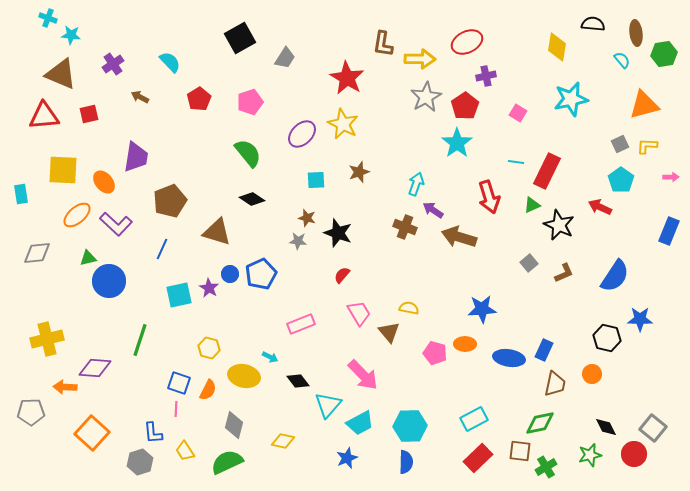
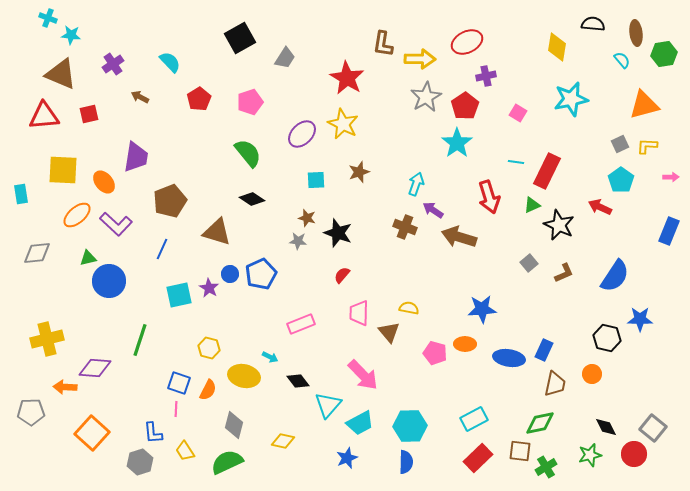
pink trapezoid at (359, 313): rotated 148 degrees counterclockwise
